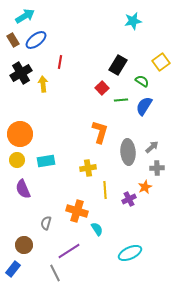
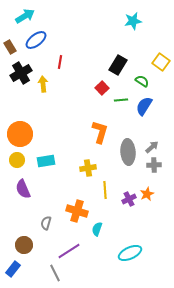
brown rectangle: moved 3 px left, 7 px down
yellow square: rotated 18 degrees counterclockwise
gray cross: moved 3 px left, 3 px up
orange star: moved 2 px right, 7 px down
cyan semicircle: rotated 128 degrees counterclockwise
